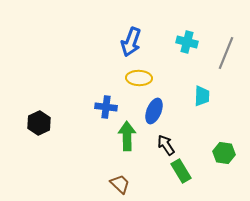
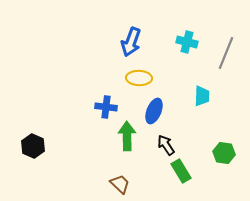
black hexagon: moved 6 px left, 23 px down; rotated 10 degrees counterclockwise
